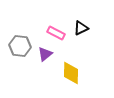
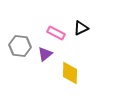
yellow diamond: moved 1 px left
